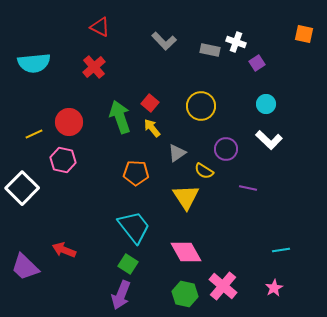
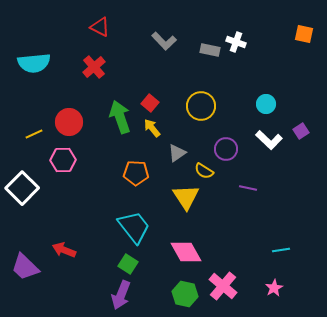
purple square: moved 44 px right, 68 px down
pink hexagon: rotated 15 degrees counterclockwise
